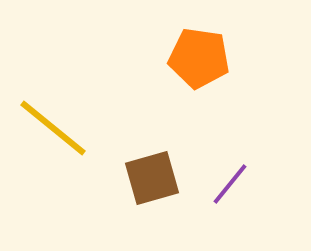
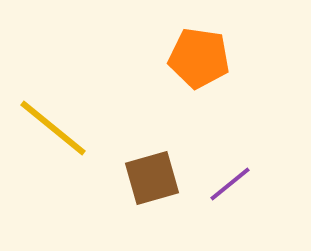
purple line: rotated 12 degrees clockwise
